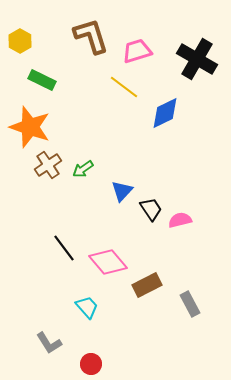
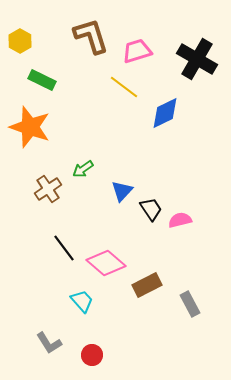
brown cross: moved 24 px down
pink diamond: moved 2 px left, 1 px down; rotated 9 degrees counterclockwise
cyan trapezoid: moved 5 px left, 6 px up
red circle: moved 1 px right, 9 px up
